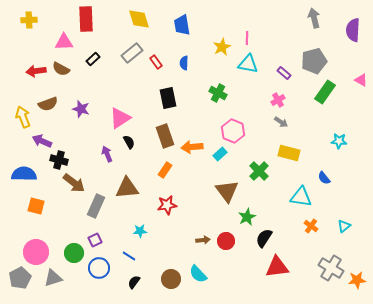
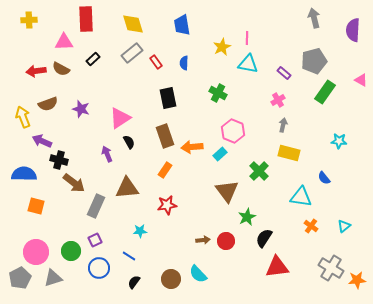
yellow diamond at (139, 19): moved 6 px left, 5 px down
gray arrow at (281, 122): moved 2 px right, 3 px down; rotated 112 degrees counterclockwise
green circle at (74, 253): moved 3 px left, 2 px up
